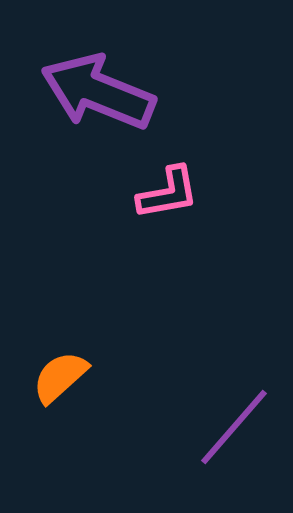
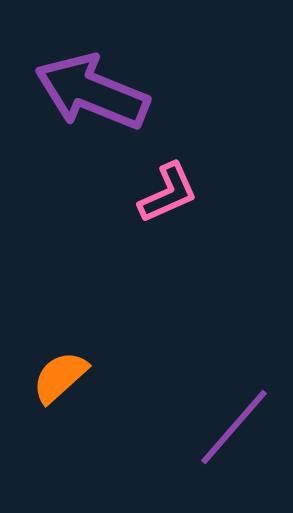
purple arrow: moved 6 px left
pink L-shape: rotated 14 degrees counterclockwise
